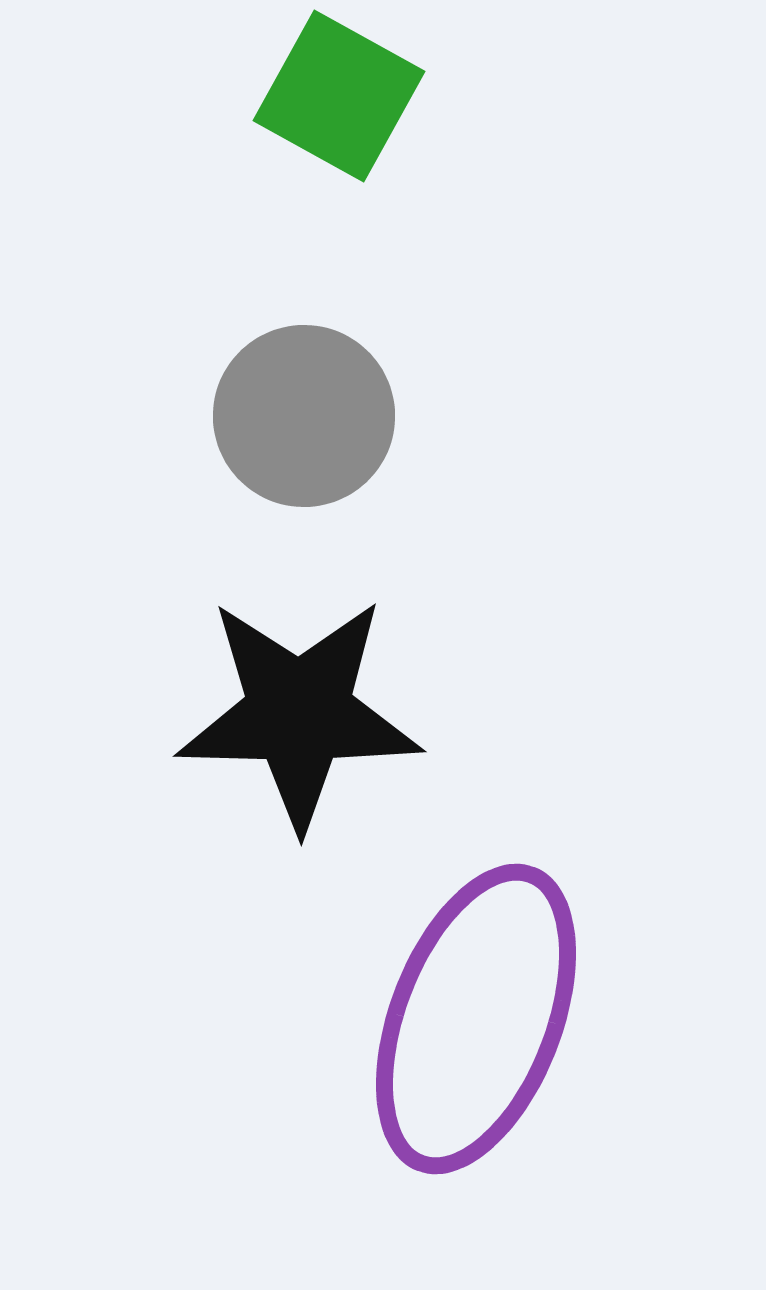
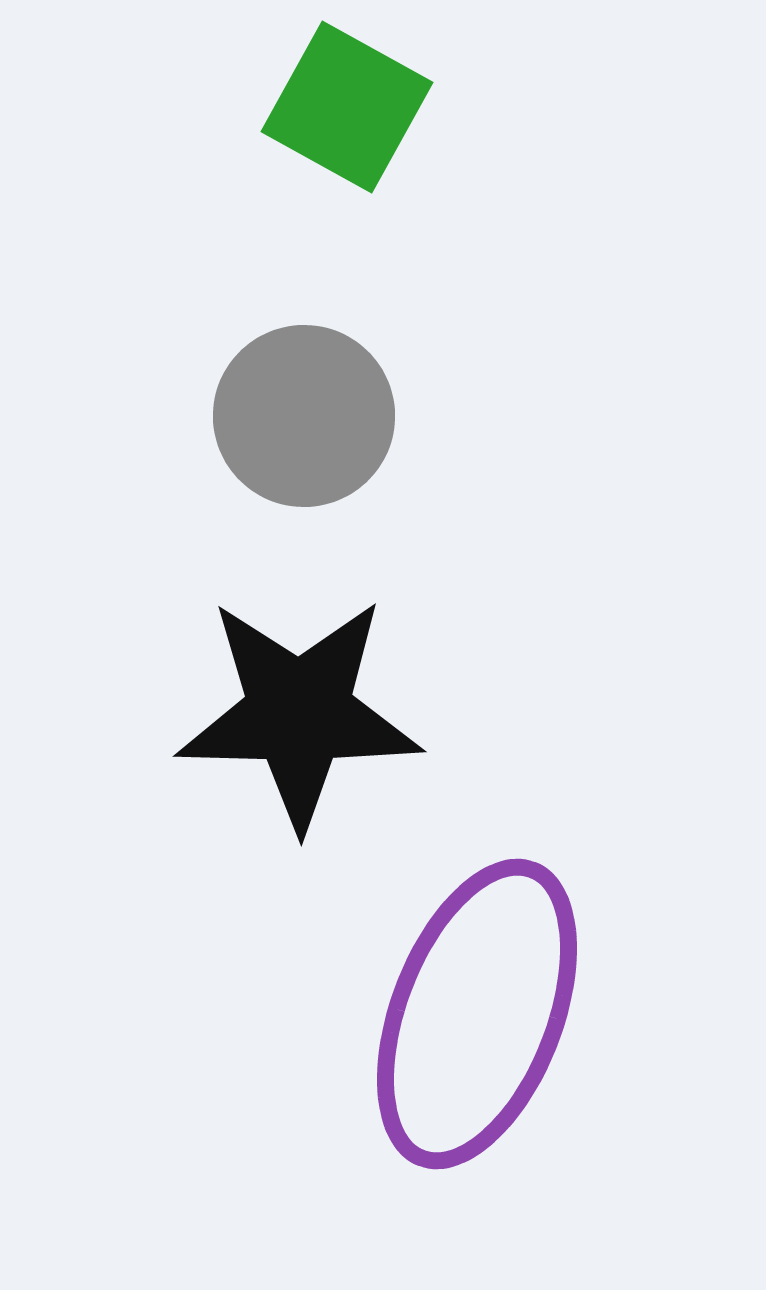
green square: moved 8 px right, 11 px down
purple ellipse: moved 1 px right, 5 px up
